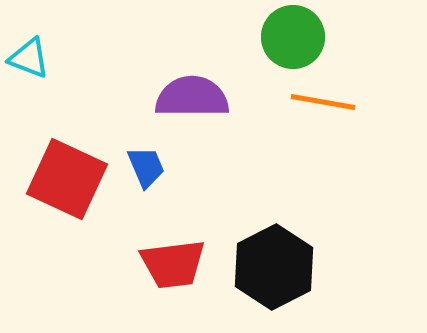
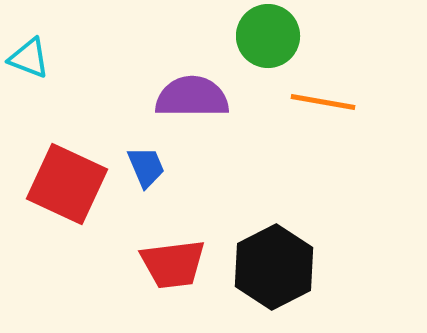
green circle: moved 25 px left, 1 px up
red square: moved 5 px down
